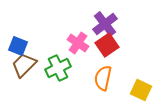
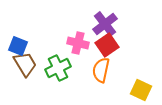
pink cross: rotated 20 degrees counterclockwise
brown trapezoid: moved 1 px right, 1 px up; rotated 104 degrees clockwise
orange semicircle: moved 2 px left, 8 px up
